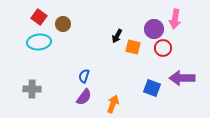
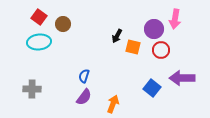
red circle: moved 2 px left, 2 px down
blue square: rotated 18 degrees clockwise
